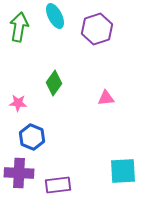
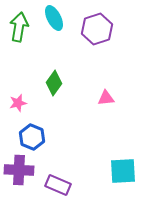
cyan ellipse: moved 1 px left, 2 px down
pink star: rotated 18 degrees counterclockwise
purple cross: moved 3 px up
purple rectangle: rotated 30 degrees clockwise
